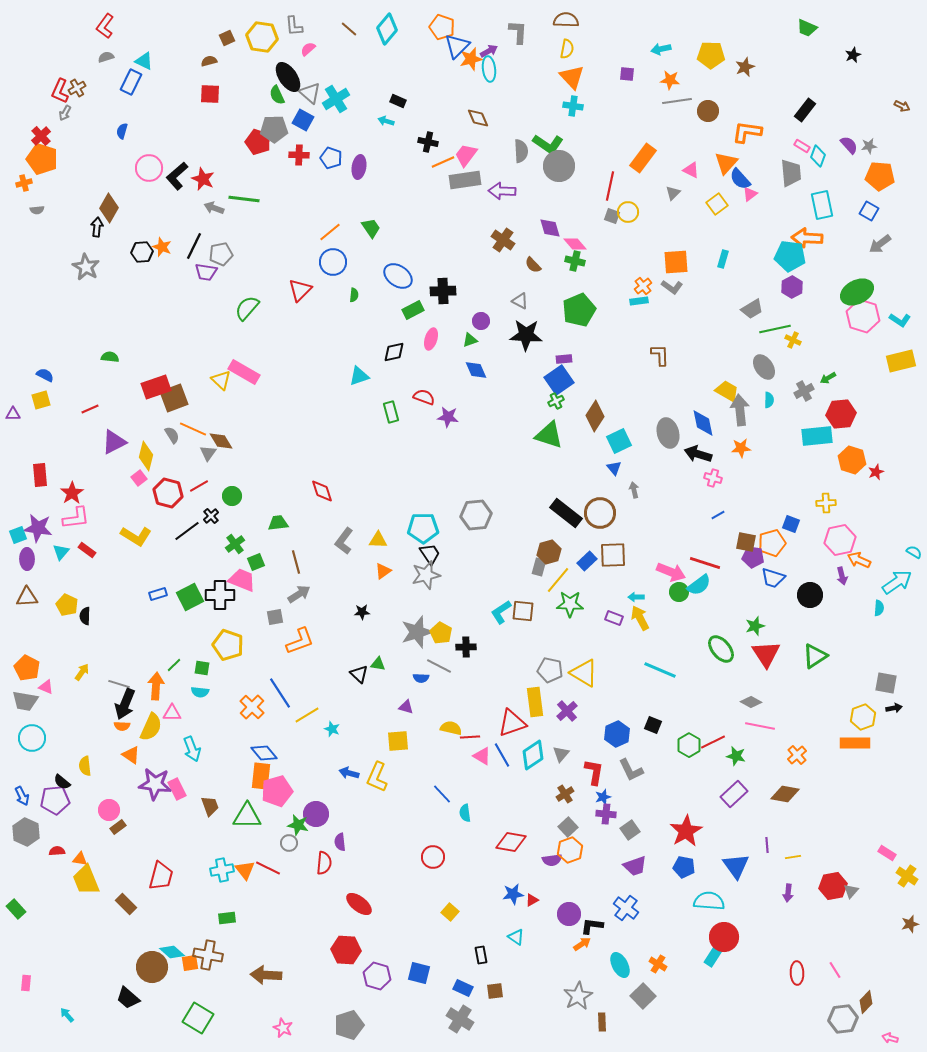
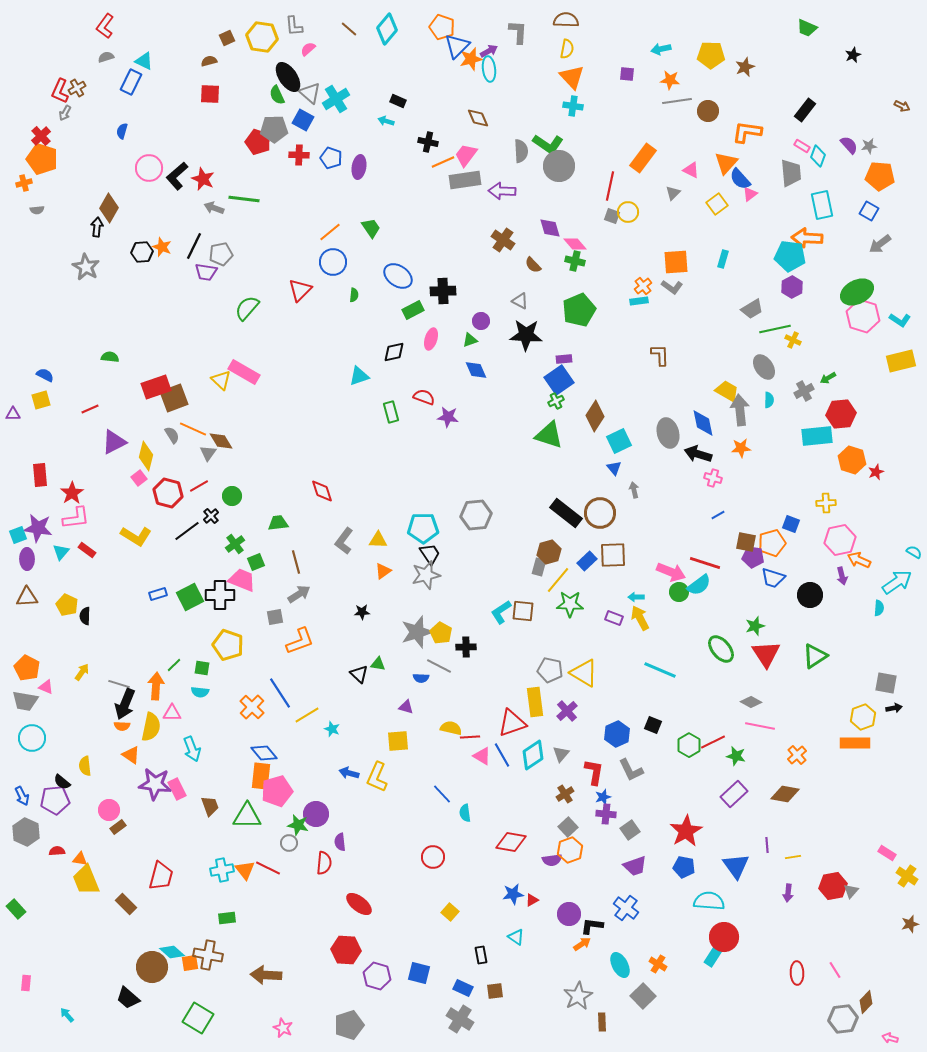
yellow semicircle at (151, 727): rotated 12 degrees counterclockwise
